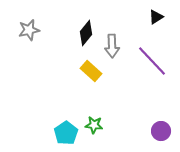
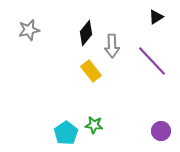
yellow rectangle: rotated 10 degrees clockwise
